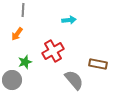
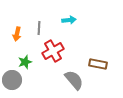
gray line: moved 16 px right, 18 px down
orange arrow: rotated 24 degrees counterclockwise
